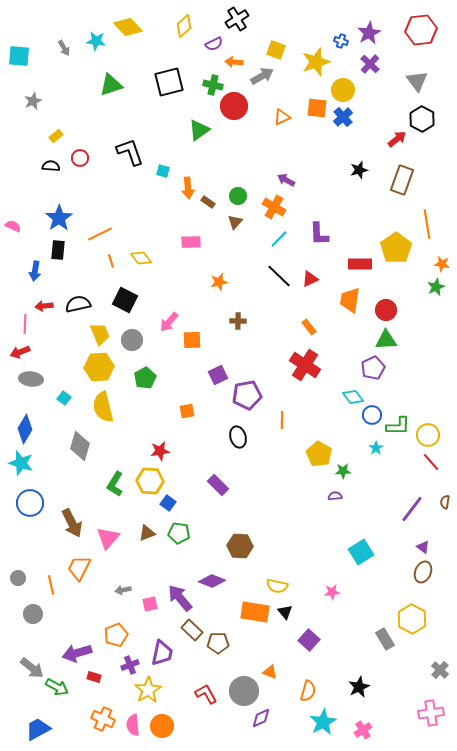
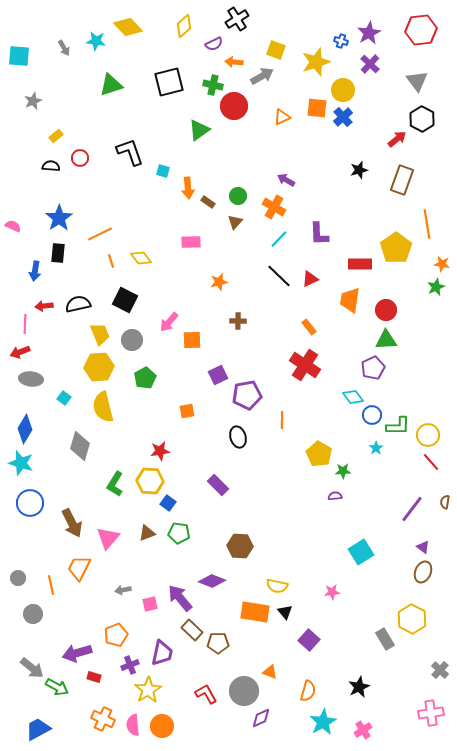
black rectangle at (58, 250): moved 3 px down
